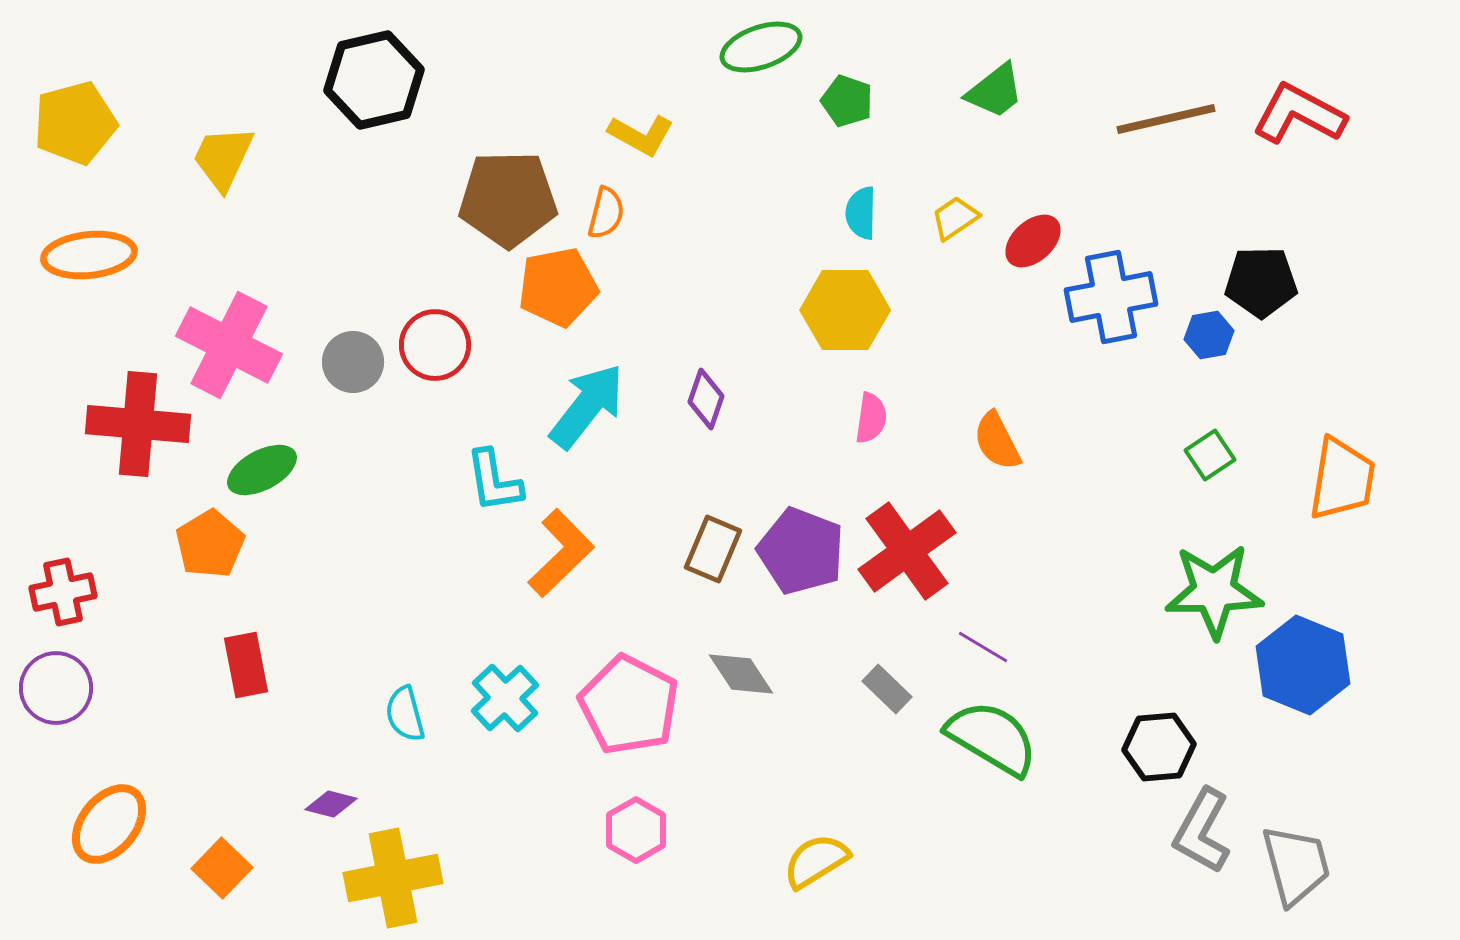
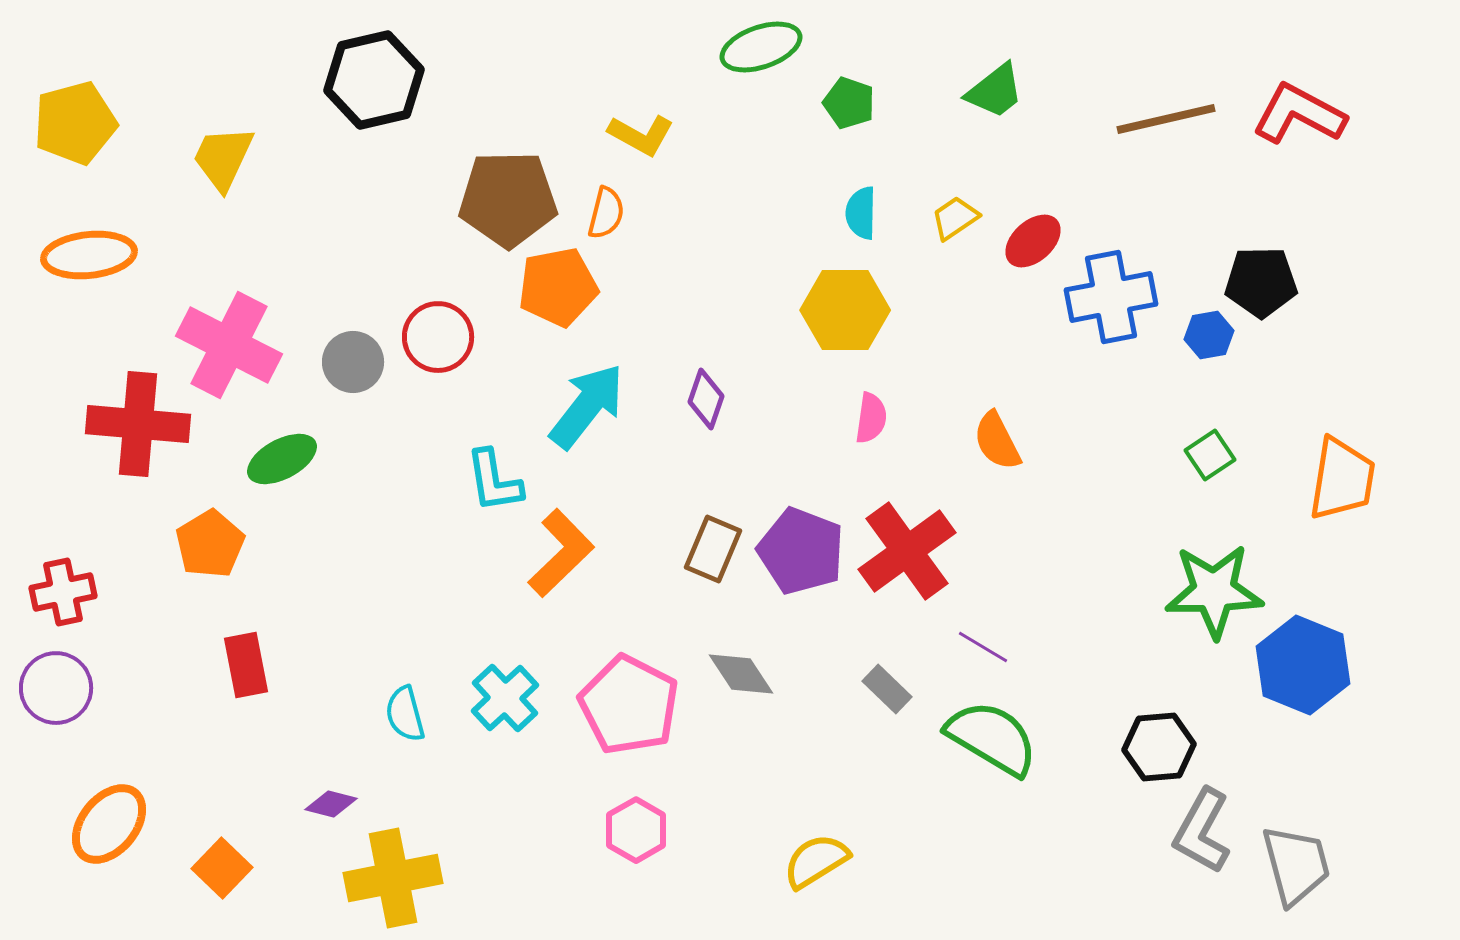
green pentagon at (847, 101): moved 2 px right, 2 px down
red circle at (435, 345): moved 3 px right, 8 px up
green ellipse at (262, 470): moved 20 px right, 11 px up
